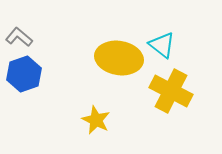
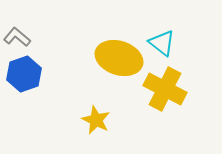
gray L-shape: moved 2 px left
cyan triangle: moved 2 px up
yellow ellipse: rotated 9 degrees clockwise
yellow cross: moved 6 px left, 2 px up
